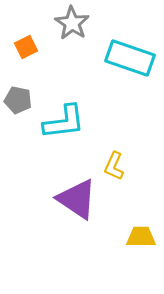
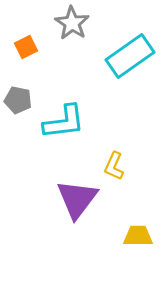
cyan rectangle: moved 2 px up; rotated 54 degrees counterclockwise
purple triangle: rotated 33 degrees clockwise
yellow trapezoid: moved 3 px left, 1 px up
